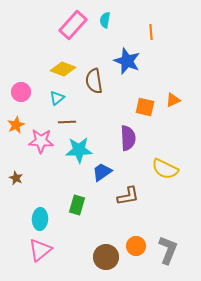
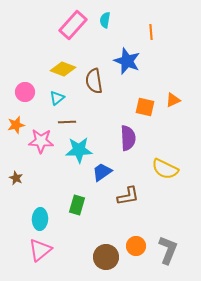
pink circle: moved 4 px right
orange star: rotated 12 degrees clockwise
